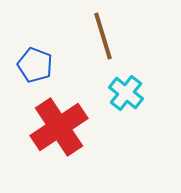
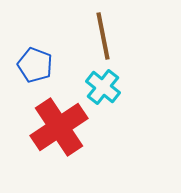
brown line: rotated 6 degrees clockwise
cyan cross: moved 23 px left, 6 px up
